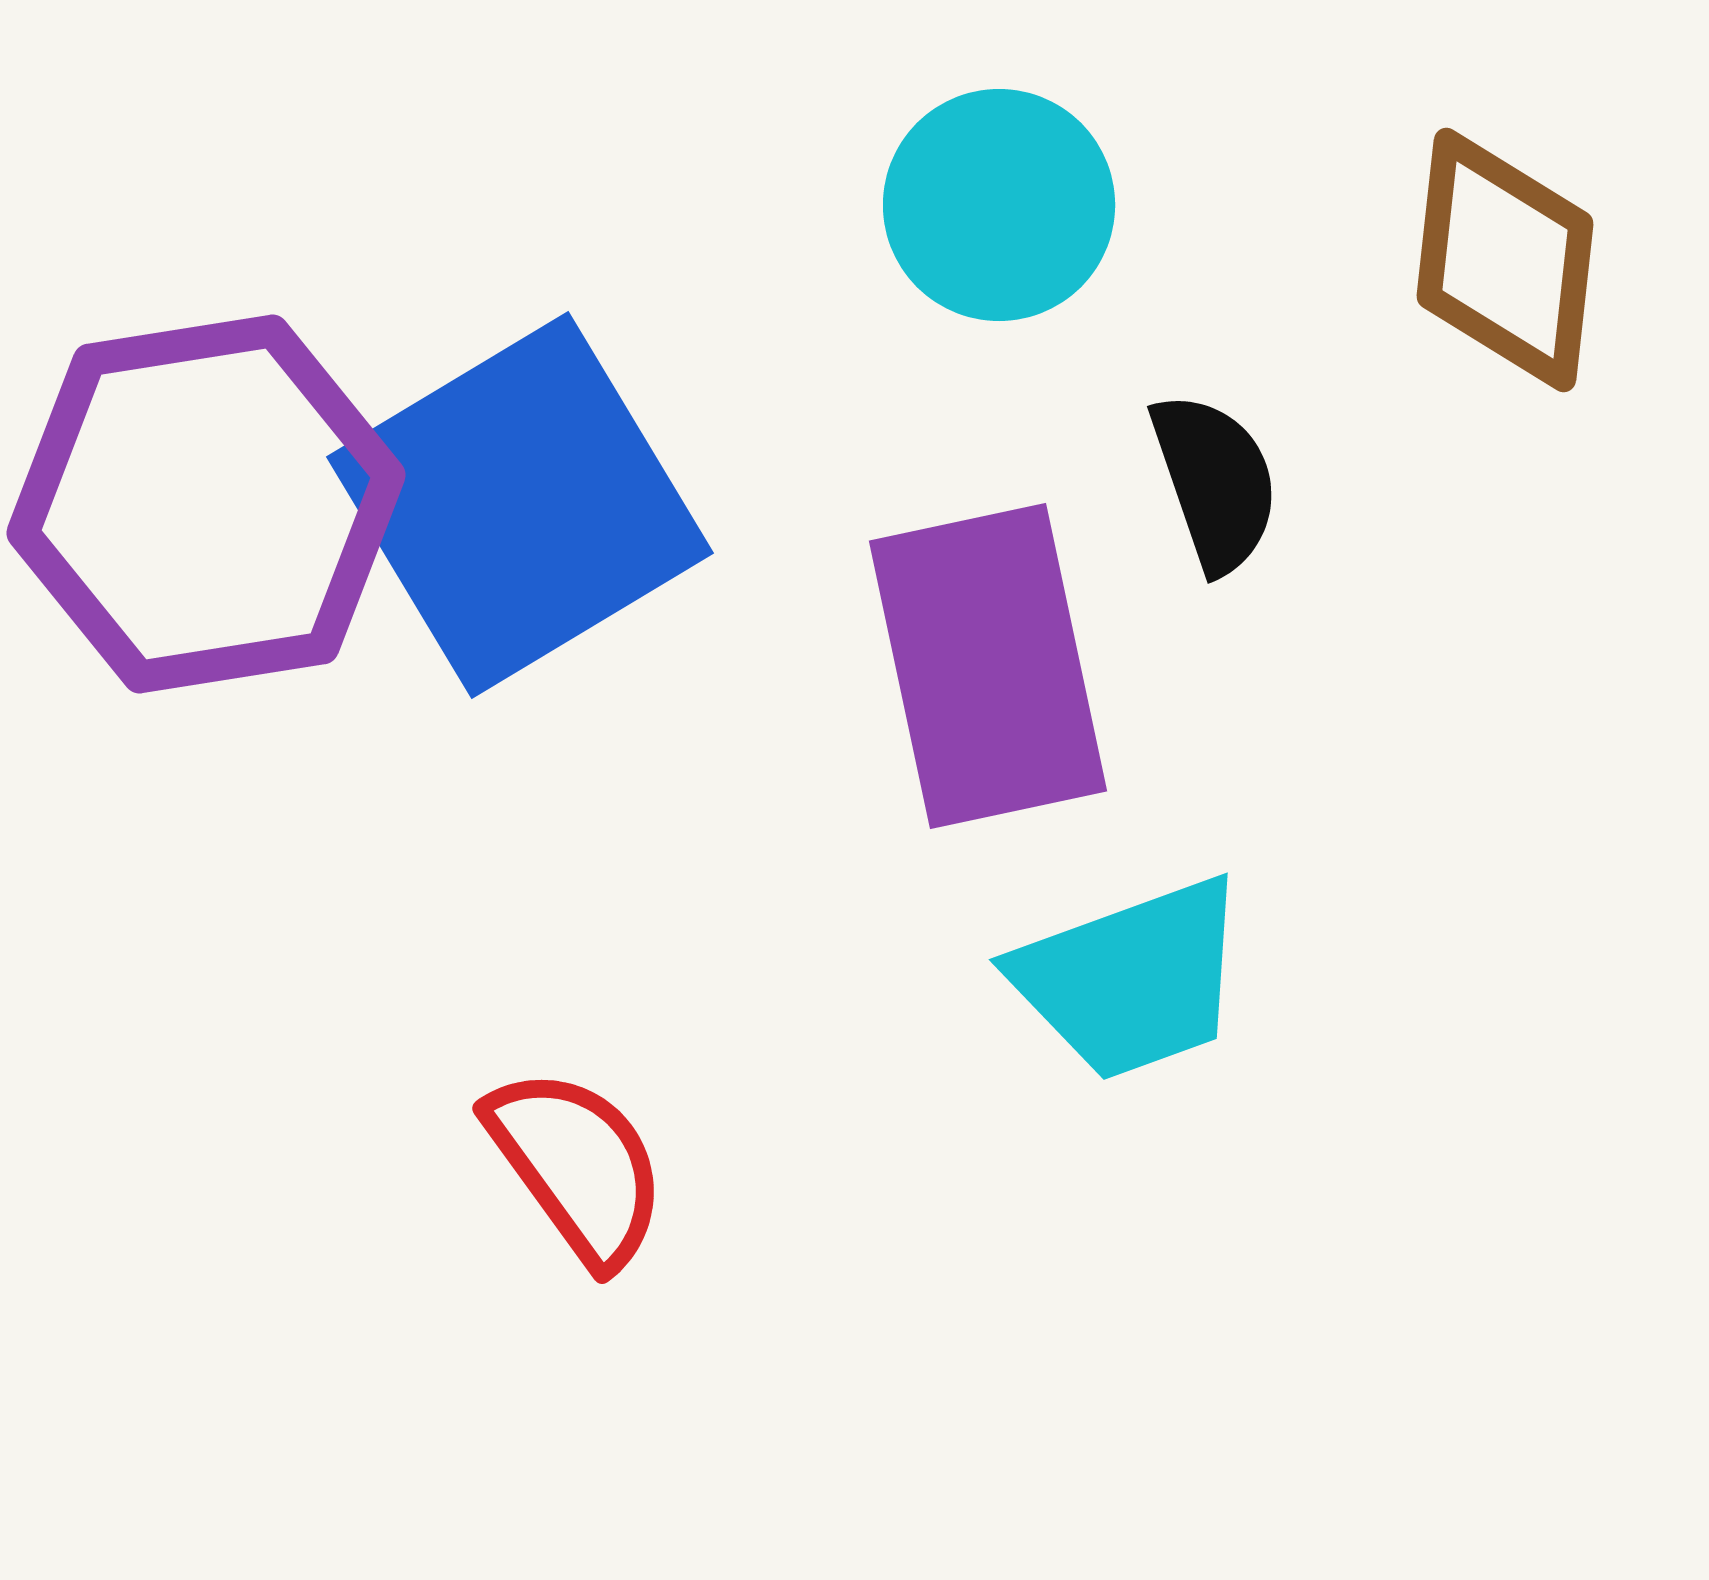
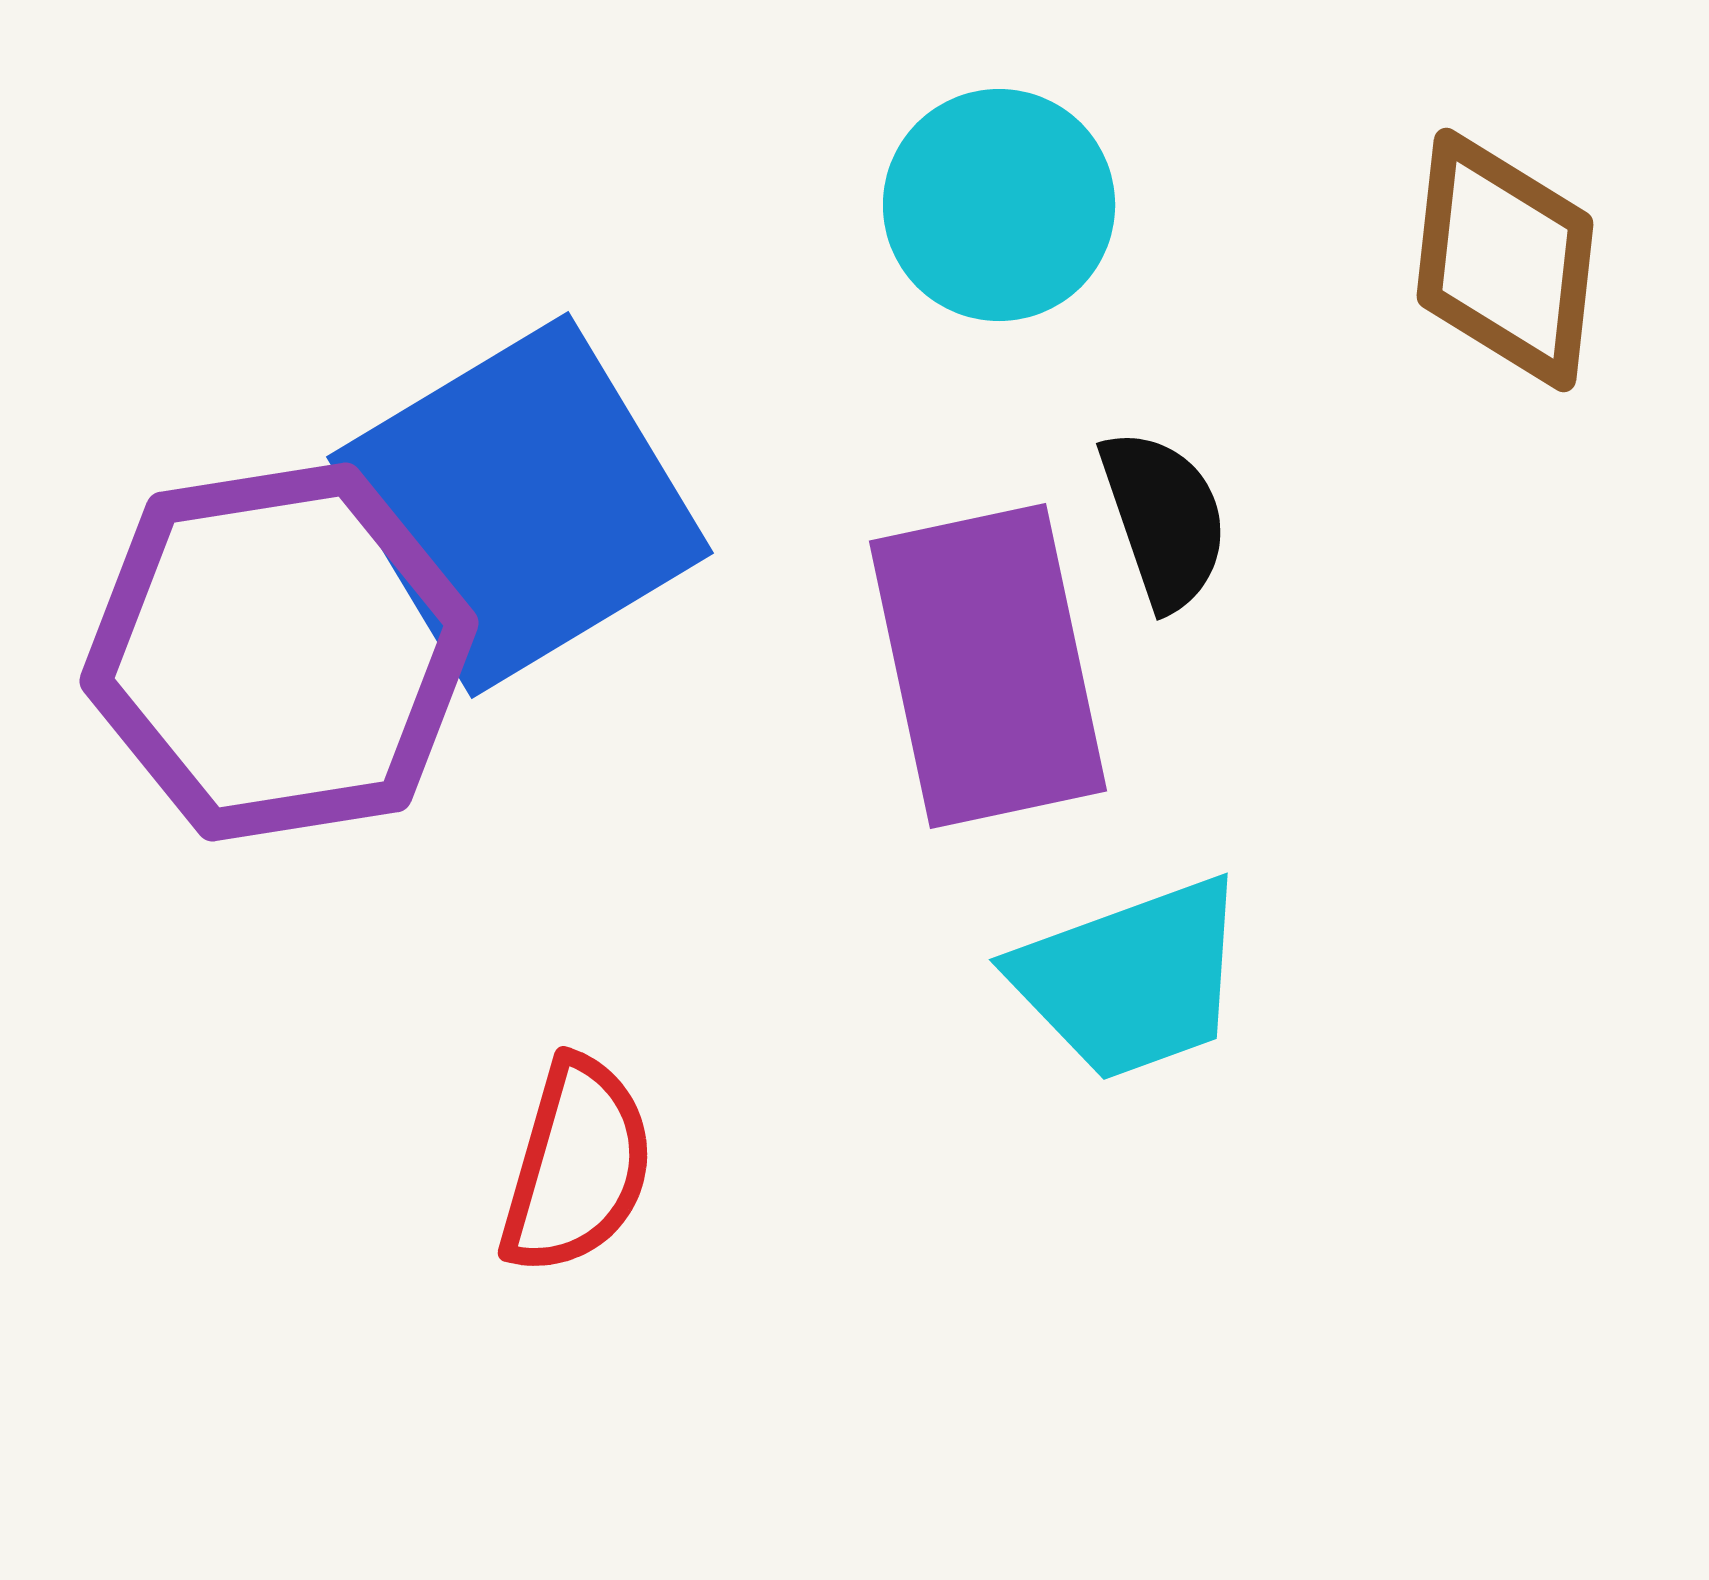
black semicircle: moved 51 px left, 37 px down
purple hexagon: moved 73 px right, 148 px down
red semicircle: rotated 52 degrees clockwise
